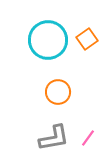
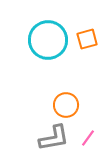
orange square: rotated 20 degrees clockwise
orange circle: moved 8 px right, 13 px down
